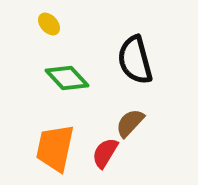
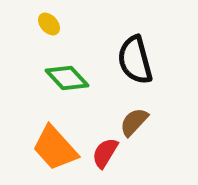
brown semicircle: moved 4 px right, 1 px up
orange trapezoid: rotated 54 degrees counterclockwise
